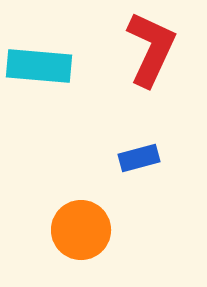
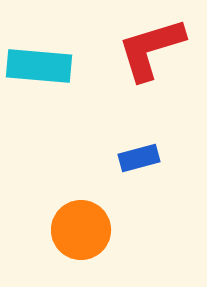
red L-shape: rotated 132 degrees counterclockwise
